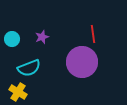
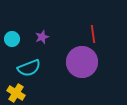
yellow cross: moved 2 px left, 1 px down
